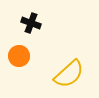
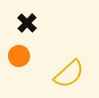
black cross: moved 4 px left; rotated 24 degrees clockwise
